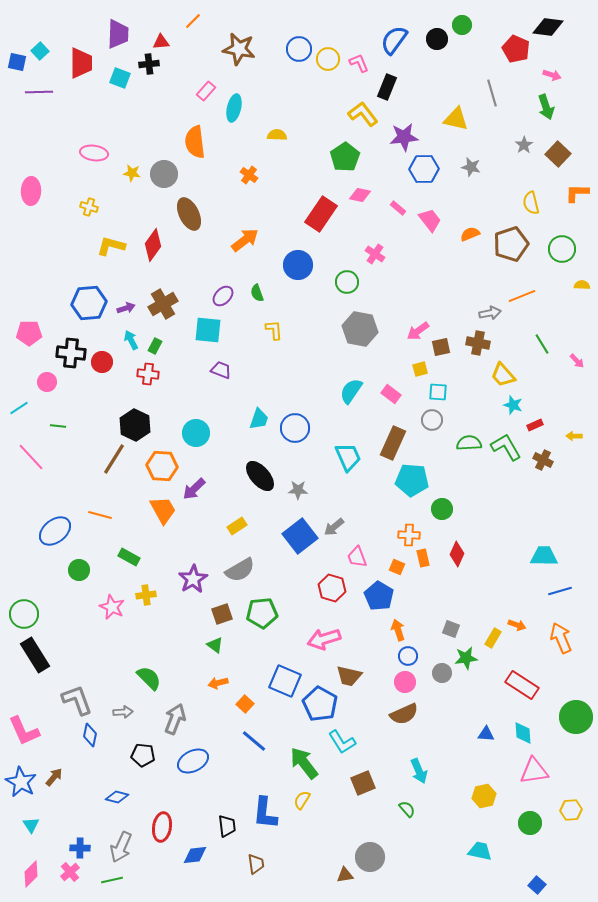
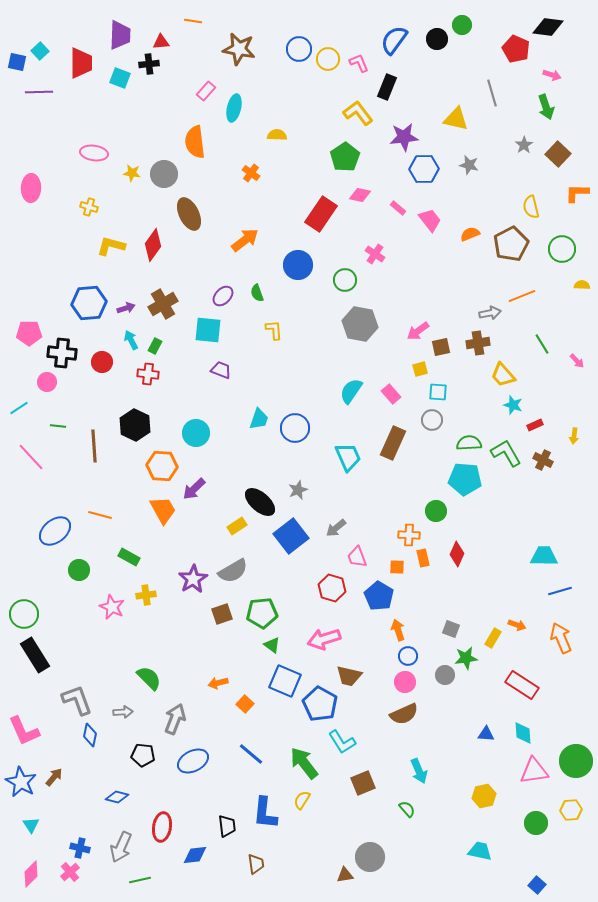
orange line at (193, 21): rotated 54 degrees clockwise
purple trapezoid at (118, 34): moved 2 px right, 1 px down
yellow L-shape at (363, 114): moved 5 px left, 1 px up
gray star at (471, 167): moved 2 px left, 2 px up
orange cross at (249, 175): moved 2 px right, 2 px up
pink ellipse at (31, 191): moved 3 px up
yellow semicircle at (531, 203): moved 4 px down
brown pentagon at (511, 244): rotated 8 degrees counterclockwise
green circle at (347, 282): moved 2 px left, 2 px up
gray hexagon at (360, 329): moved 5 px up
brown cross at (478, 343): rotated 20 degrees counterclockwise
black cross at (71, 353): moved 9 px left
pink rectangle at (391, 394): rotated 12 degrees clockwise
yellow arrow at (574, 436): rotated 84 degrees counterclockwise
green L-shape at (506, 447): moved 6 px down
brown line at (114, 459): moved 20 px left, 13 px up; rotated 36 degrees counterclockwise
black ellipse at (260, 476): moved 26 px down; rotated 8 degrees counterclockwise
cyan pentagon at (412, 480): moved 53 px right, 1 px up
gray star at (298, 490): rotated 24 degrees counterclockwise
green circle at (442, 509): moved 6 px left, 2 px down
gray arrow at (334, 527): moved 2 px right, 1 px down
blue square at (300, 536): moved 9 px left
orange square at (397, 567): rotated 21 degrees counterclockwise
gray semicircle at (240, 570): moved 7 px left, 1 px down
green triangle at (215, 645): moved 57 px right
gray circle at (442, 673): moved 3 px right, 2 px down
green circle at (576, 717): moved 44 px down
blue line at (254, 741): moved 3 px left, 13 px down
green circle at (530, 823): moved 6 px right
blue cross at (80, 848): rotated 12 degrees clockwise
green line at (112, 880): moved 28 px right
